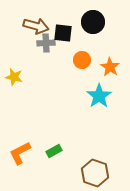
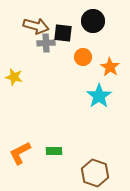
black circle: moved 1 px up
orange circle: moved 1 px right, 3 px up
green rectangle: rotated 28 degrees clockwise
